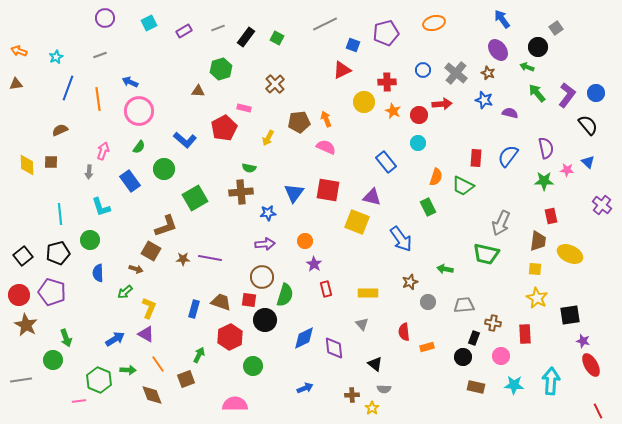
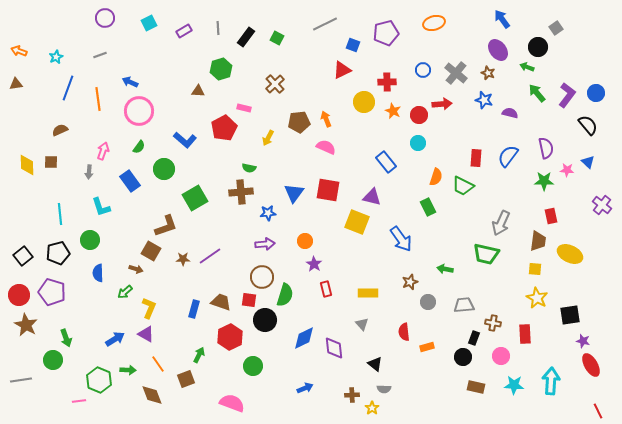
gray line at (218, 28): rotated 72 degrees counterclockwise
purple line at (210, 258): moved 2 px up; rotated 45 degrees counterclockwise
pink semicircle at (235, 404): moved 3 px left, 1 px up; rotated 20 degrees clockwise
